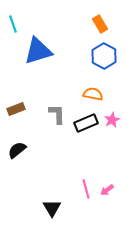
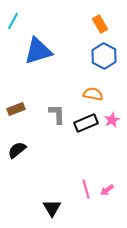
cyan line: moved 3 px up; rotated 48 degrees clockwise
